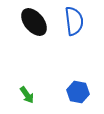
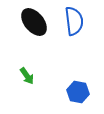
green arrow: moved 19 px up
